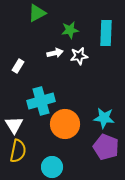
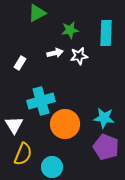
white rectangle: moved 2 px right, 3 px up
yellow semicircle: moved 5 px right, 3 px down; rotated 10 degrees clockwise
